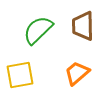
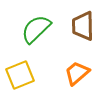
green semicircle: moved 2 px left, 1 px up
yellow square: rotated 12 degrees counterclockwise
